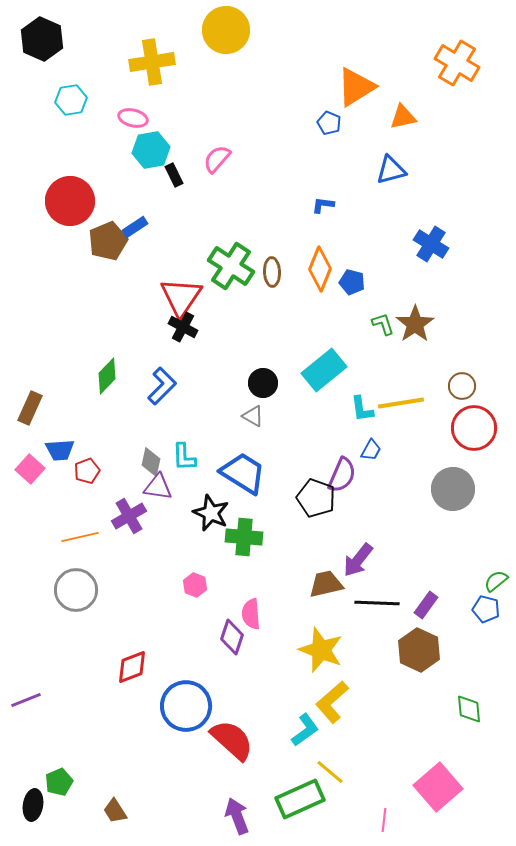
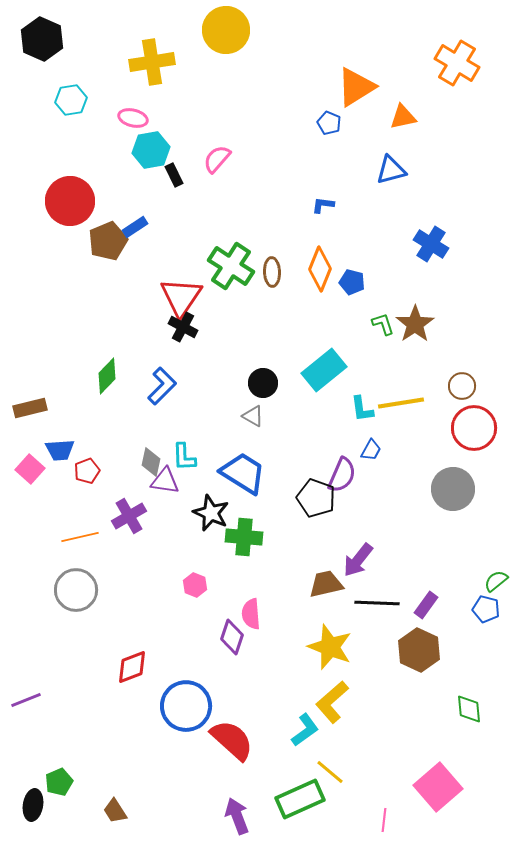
brown rectangle at (30, 408): rotated 52 degrees clockwise
purple triangle at (158, 487): moved 7 px right, 6 px up
yellow star at (321, 650): moved 9 px right, 3 px up
